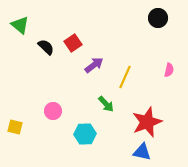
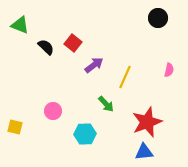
green triangle: rotated 18 degrees counterclockwise
red square: rotated 18 degrees counterclockwise
blue triangle: moved 2 px right; rotated 18 degrees counterclockwise
